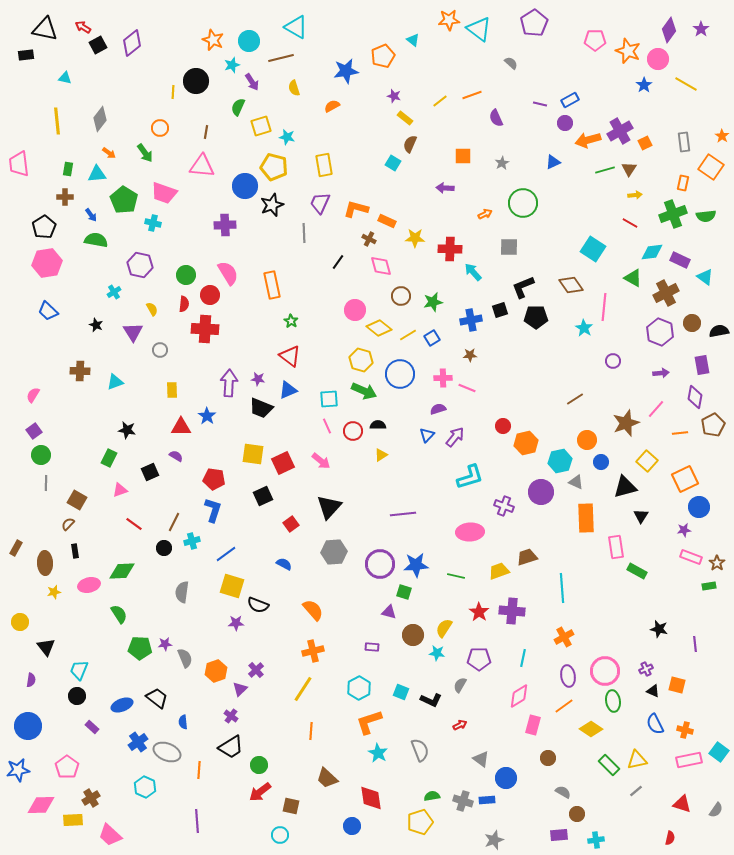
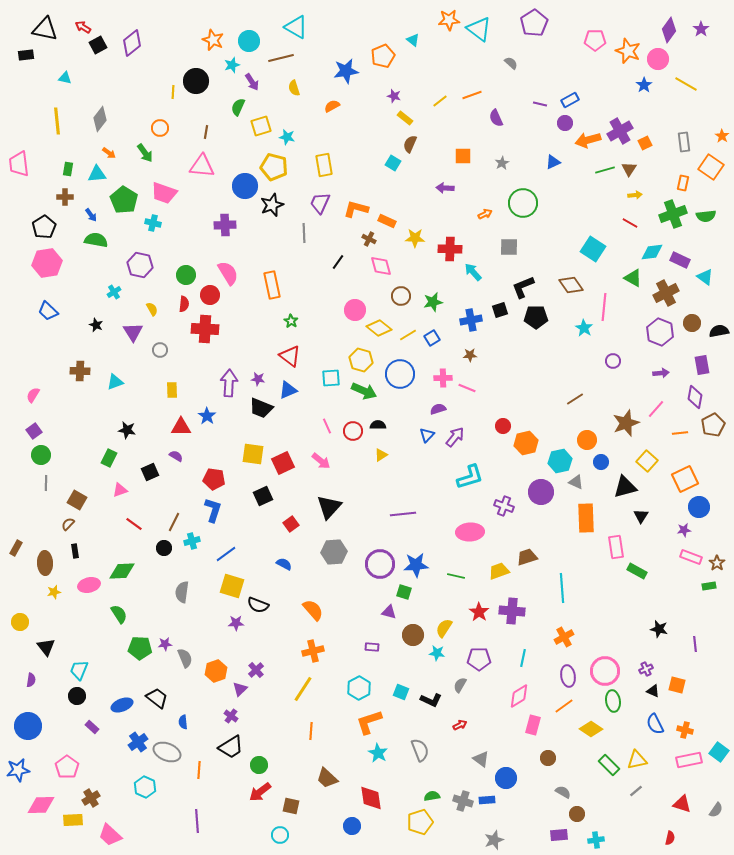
cyan square at (329, 399): moved 2 px right, 21 px up
